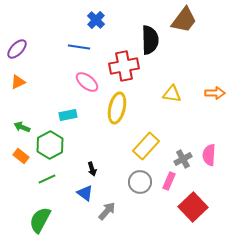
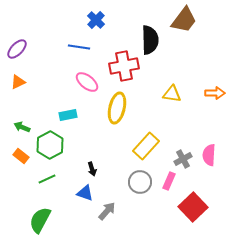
blue triangle: rotated 18 degrees counterclockwise
